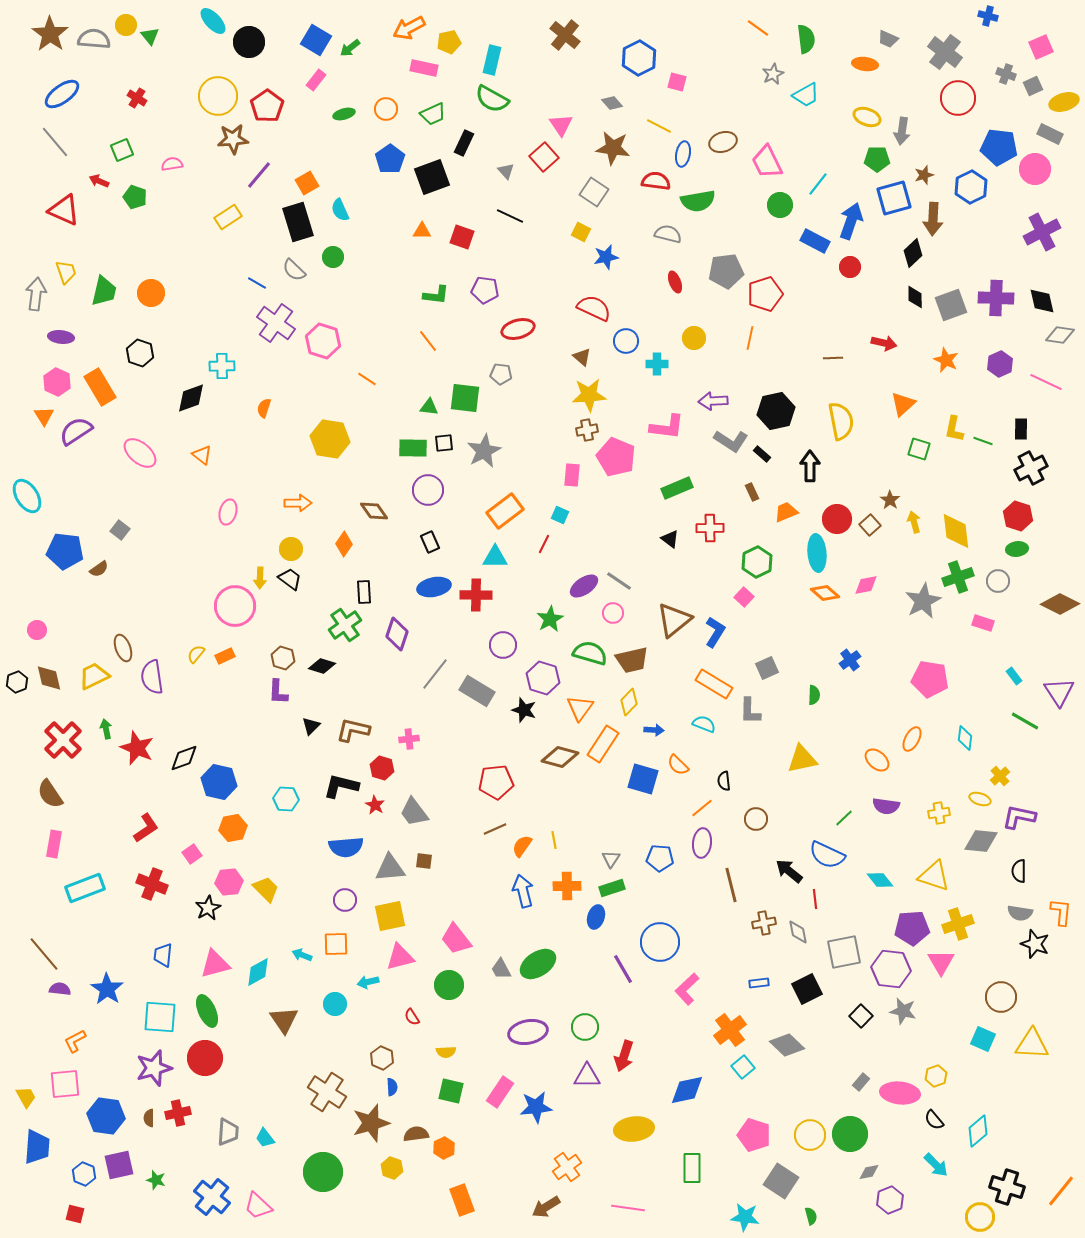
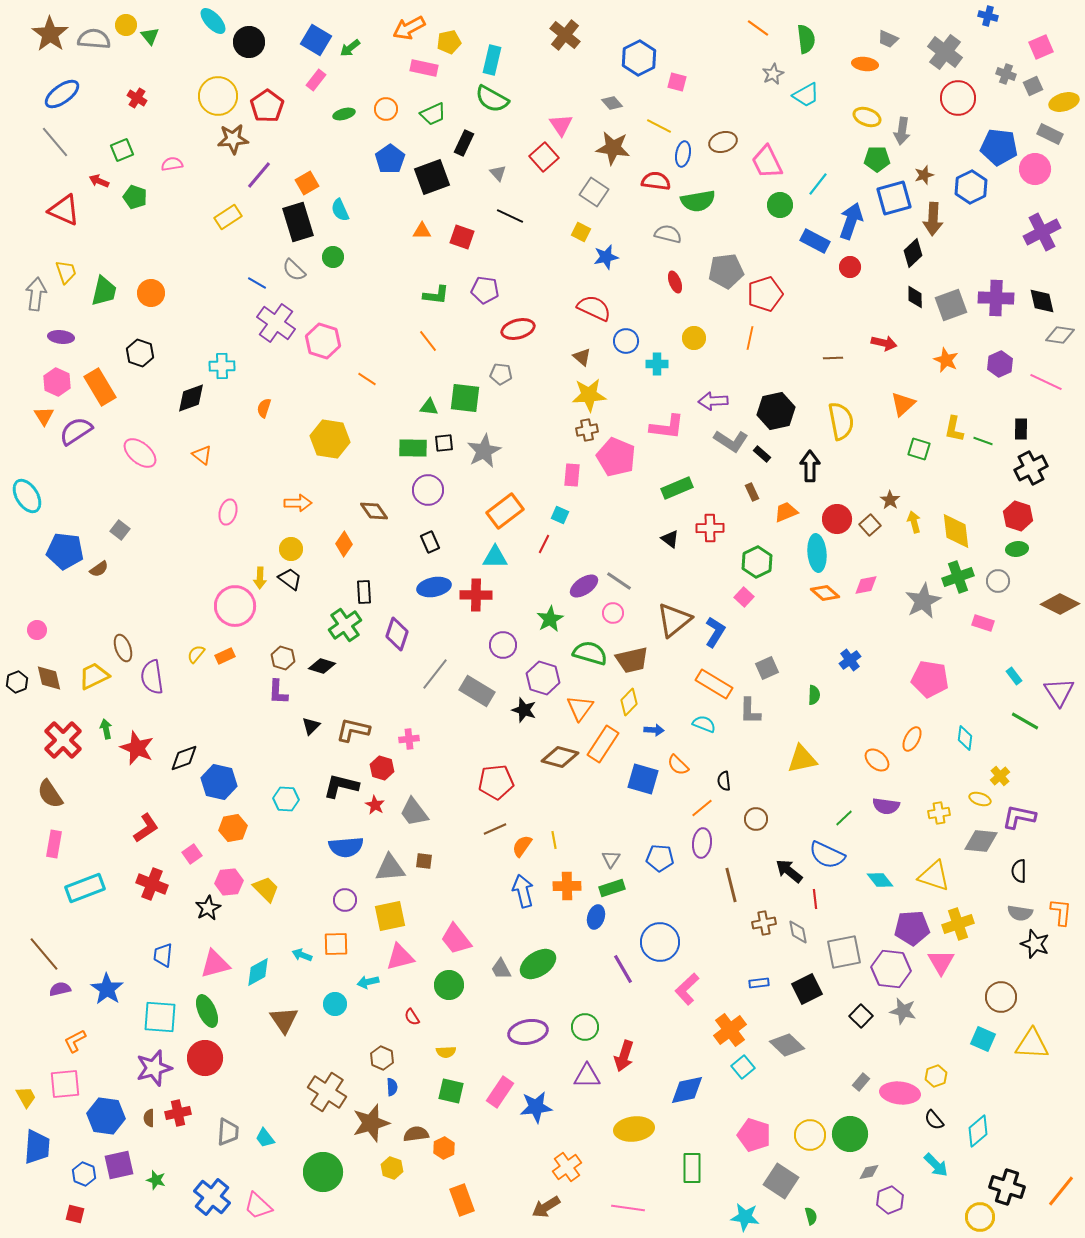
gray triangle at (506, 171): moved 8 px left, 2 px down
purple semicircle at (60, 989): rotated 20 degrees counterclockwise
